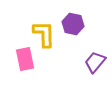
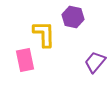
purple hexagon: moved 7 px up
pink rectangle: moved 1 px down
